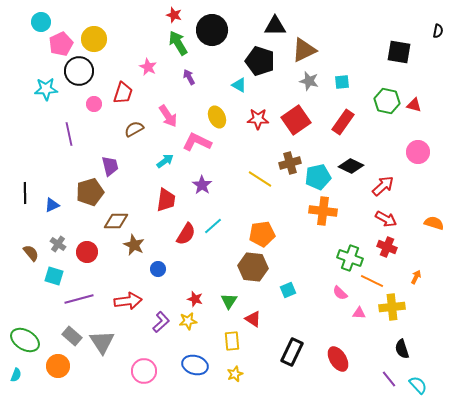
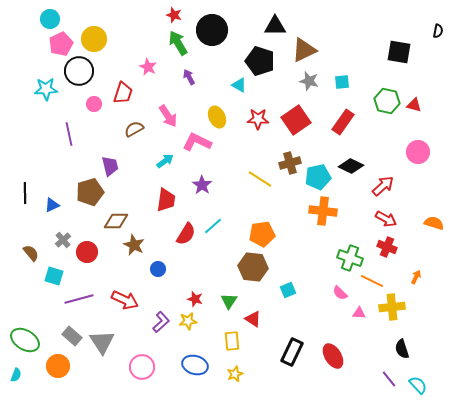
cyan circle at (41, 22): moved 9 px right, 3 px up
gray cross at (58, 244): moved 5 px right, 4 px up; rotated 14 degrees clockwise
red arrow at (128, 301): moved 3 px left, 1 px up; rotated 32 degrees clockwise
red ellipse at (338, 359): moved 5 px left, 3 px up
pink circle at (144, 371): moved 2 px left, 4 px up
